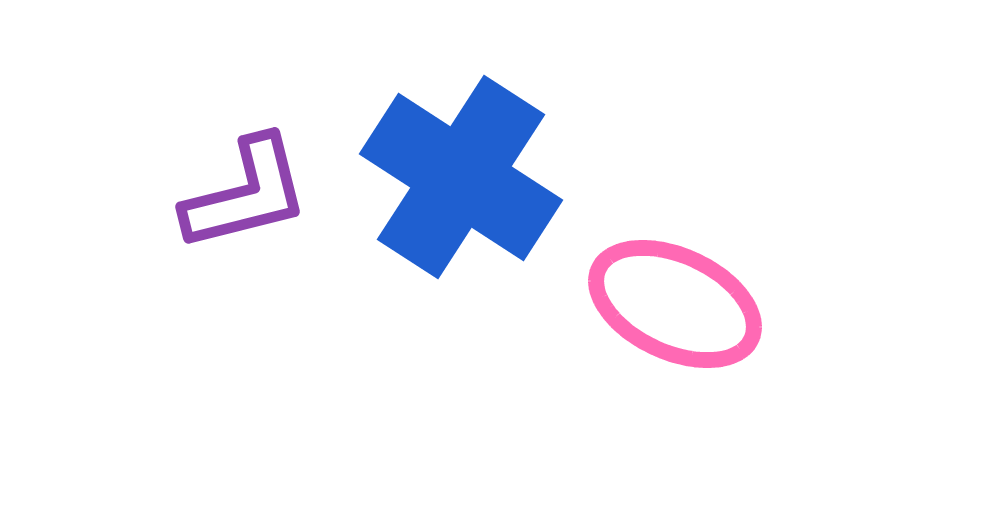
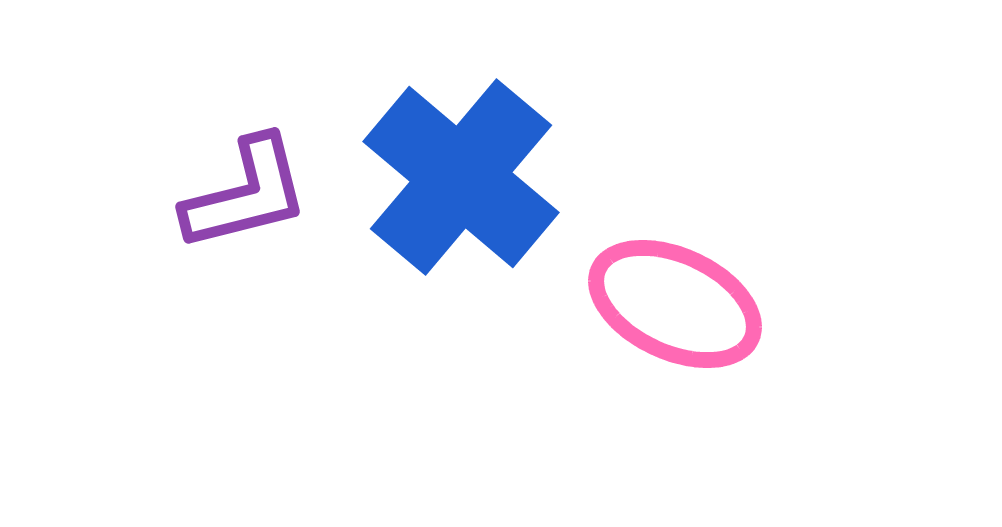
blue cross: rotated 7 degrees clockwise
